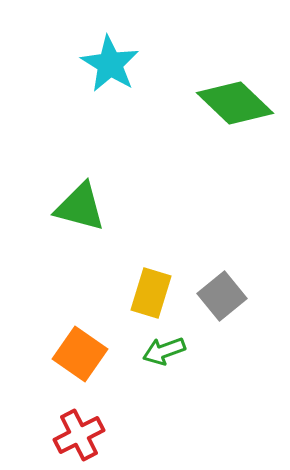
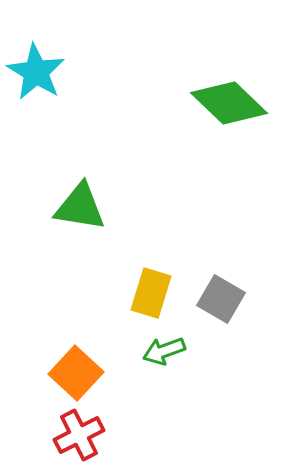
cyan star: moved 74 px left, 8 px down
green diamond: moved 6 px left
green triangle: rotated 6 degrees counterclockwise
gray square: moved 1 px left, 3 px down; rotated 21 degrees counterclockwise
orange square: moved 4 px left, 19 px down; rotated 8 degrees clockwise
